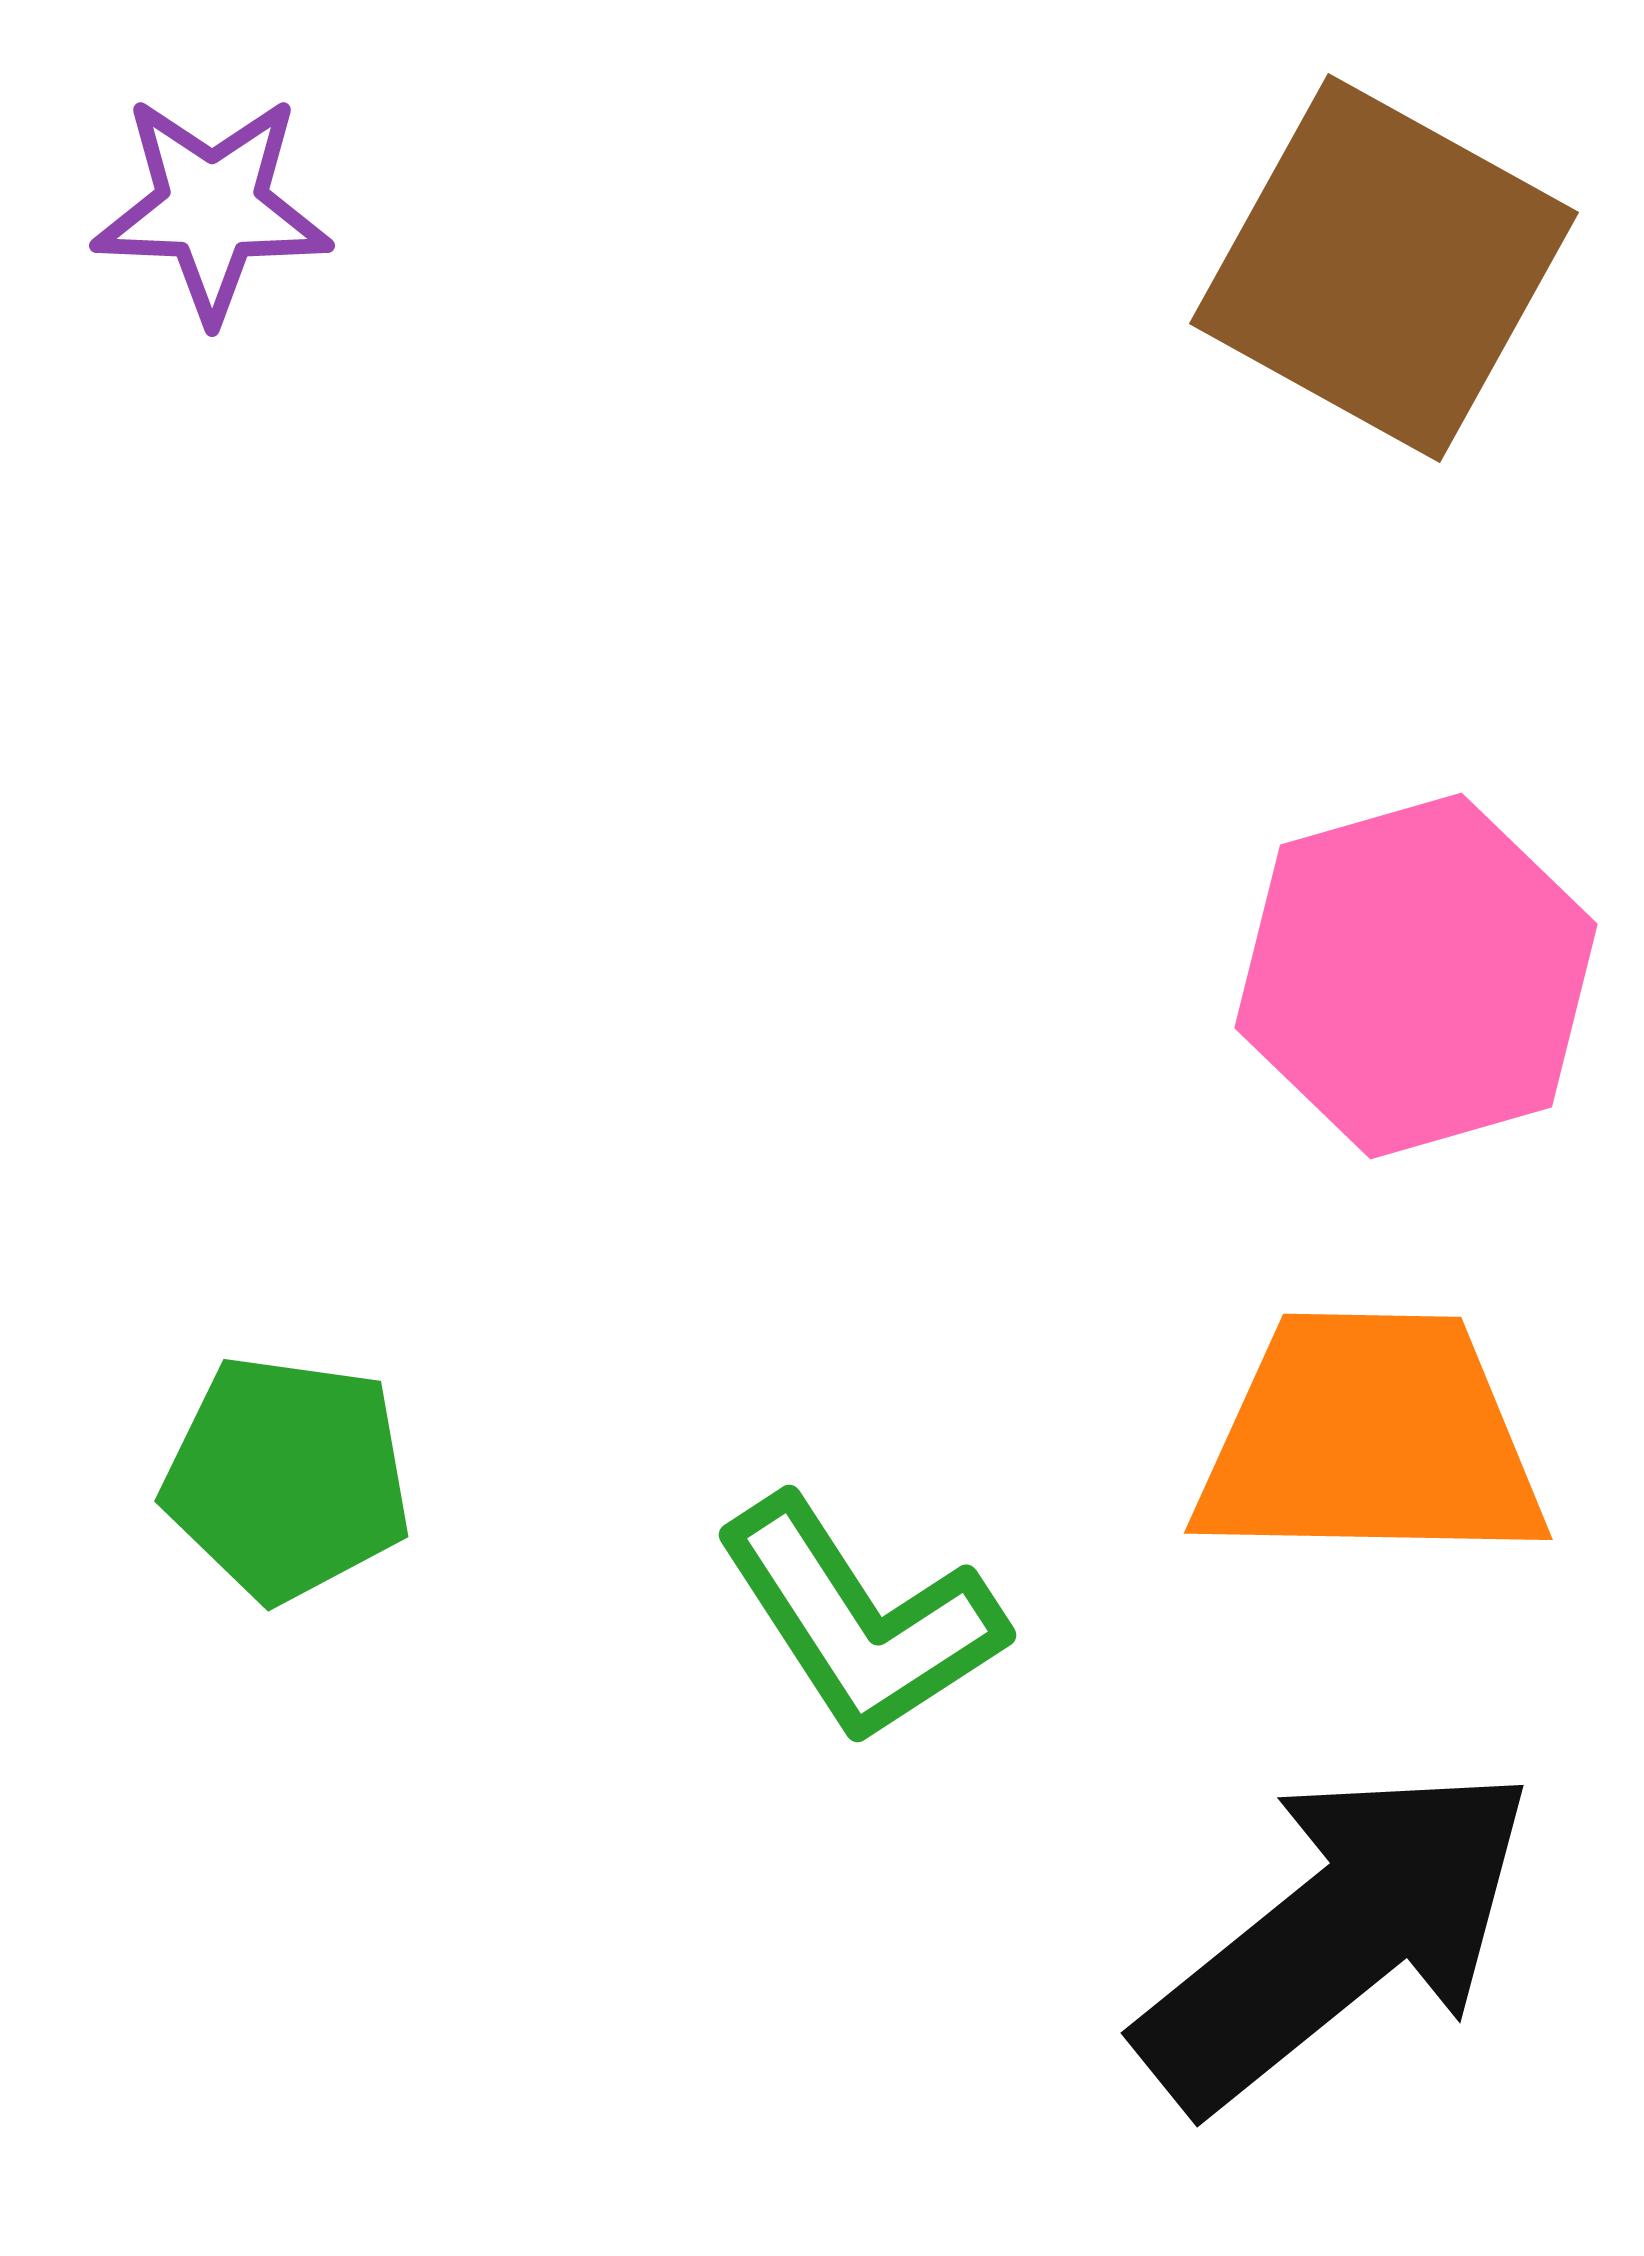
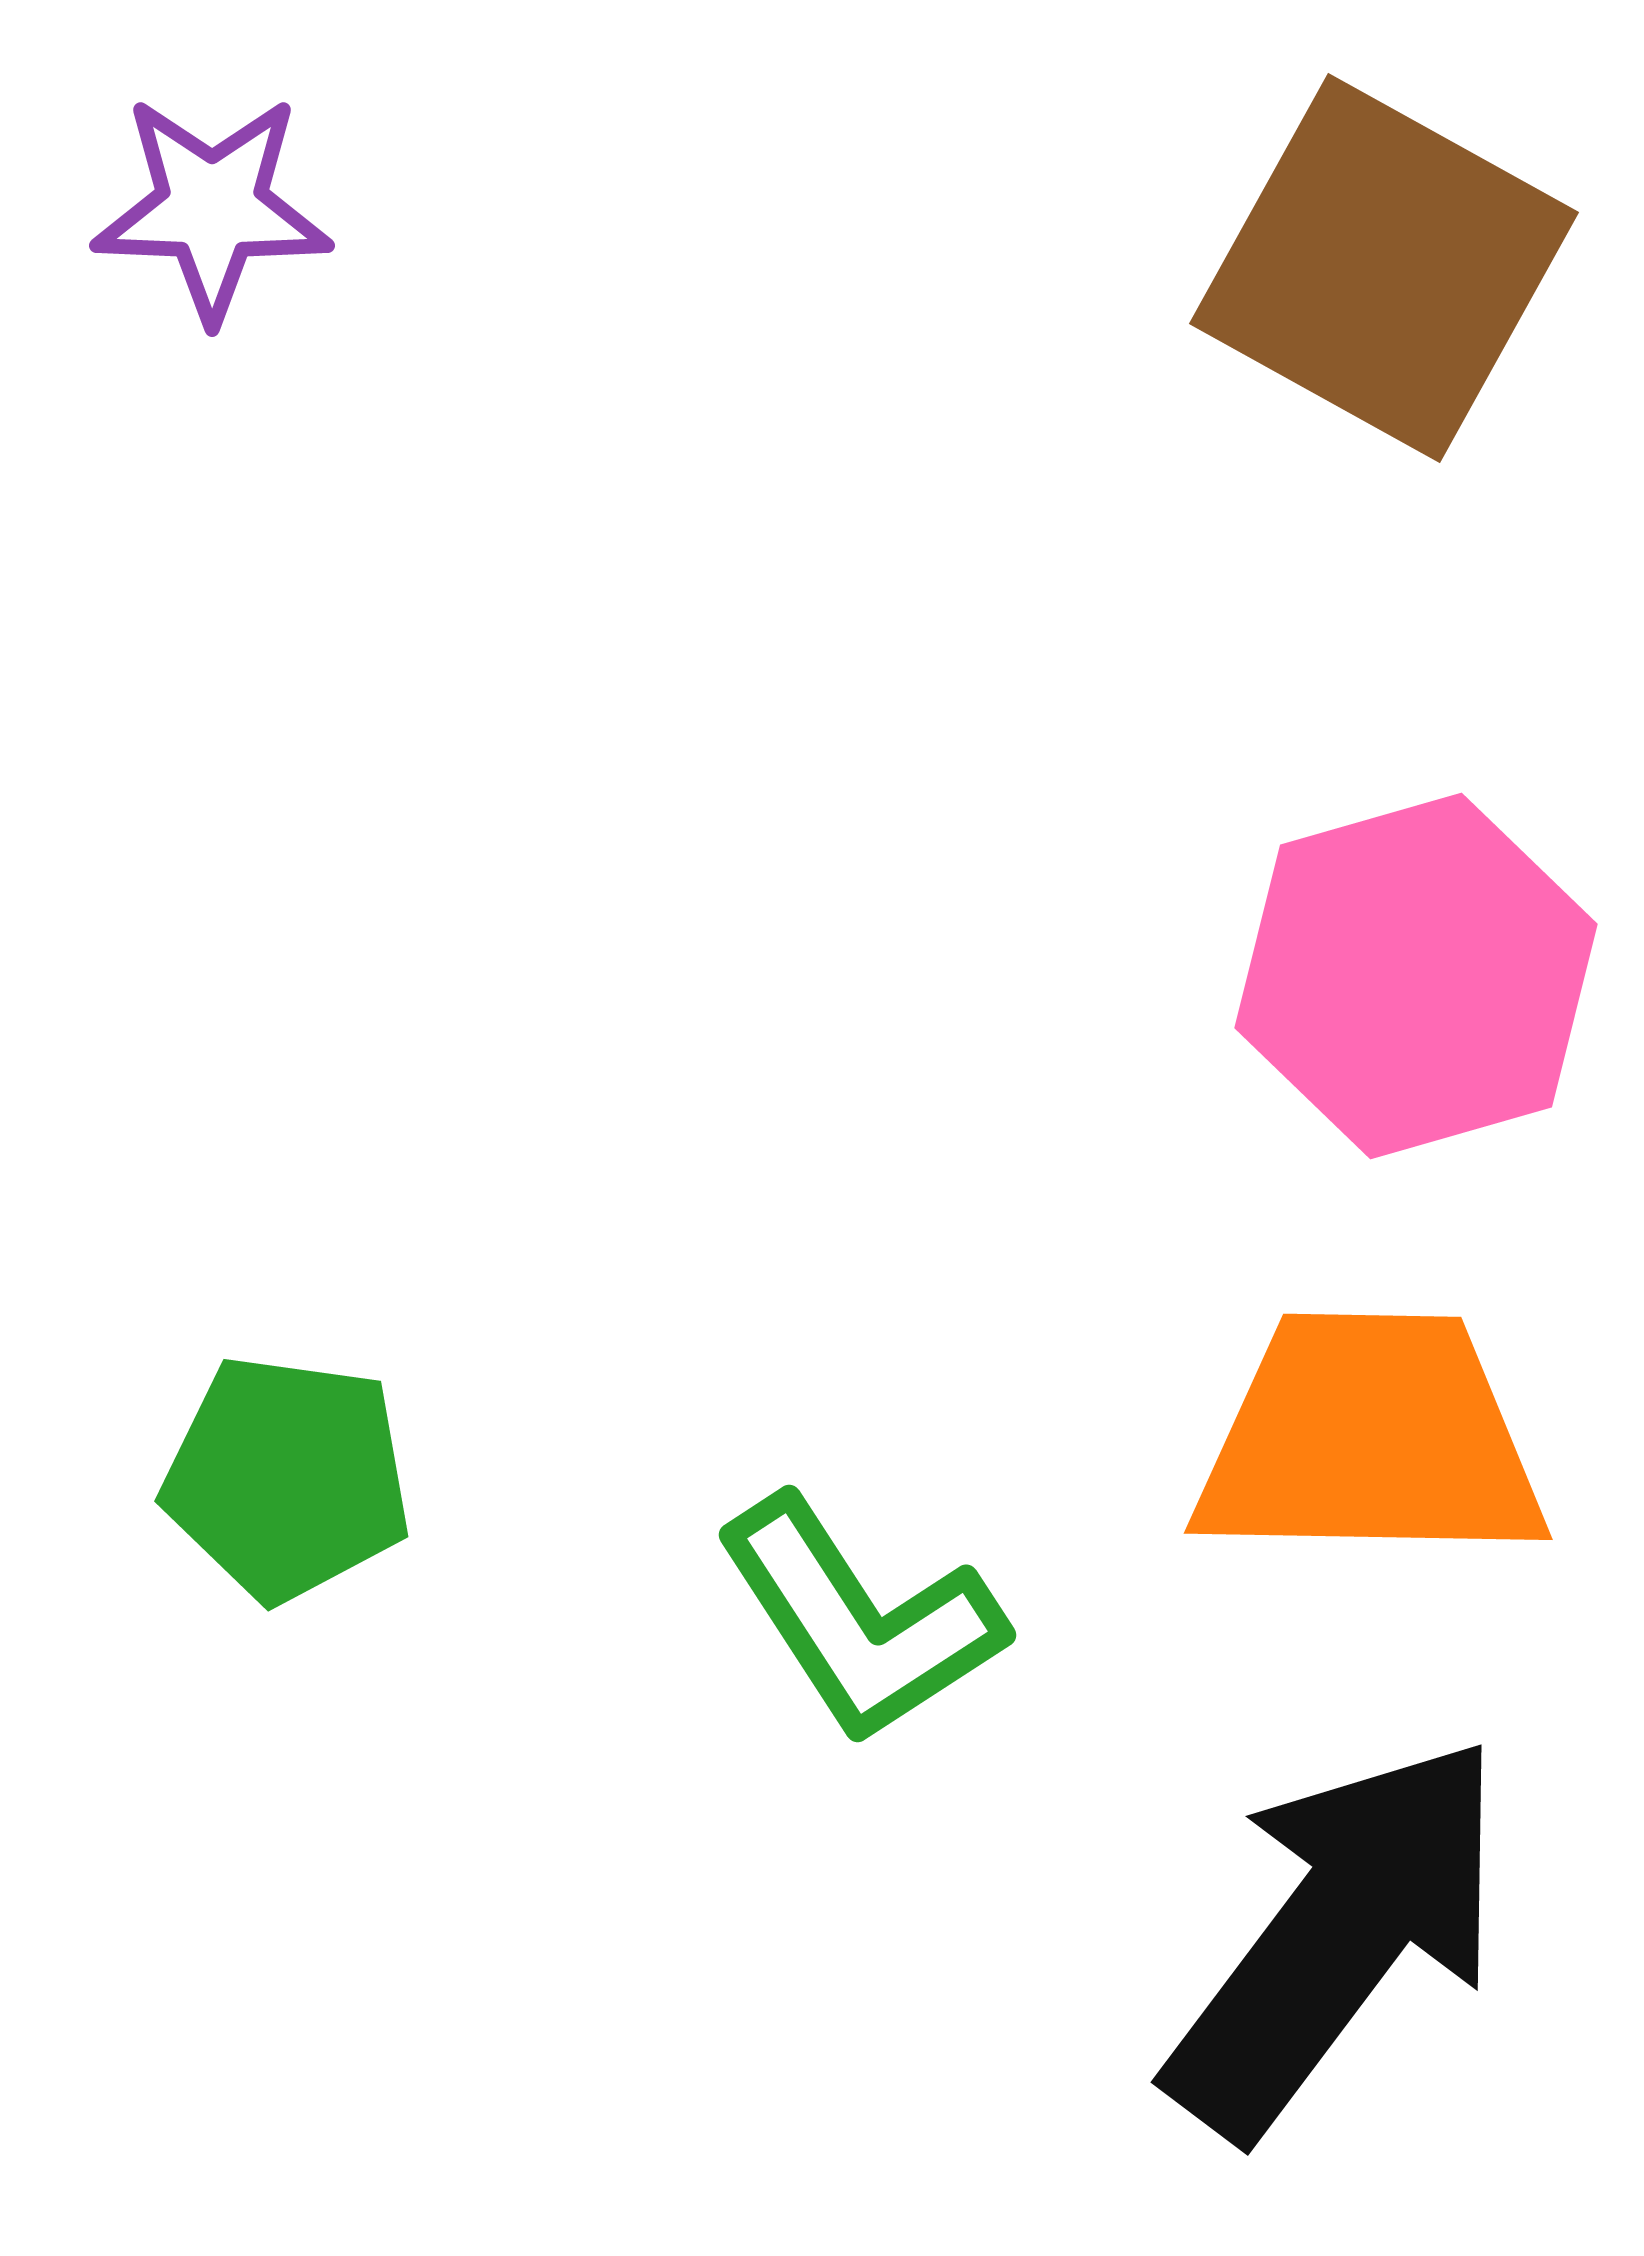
black arrow: rotated 14 degrees counterclockwise
